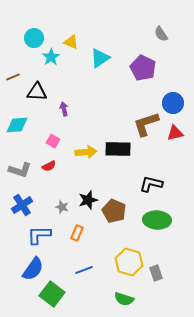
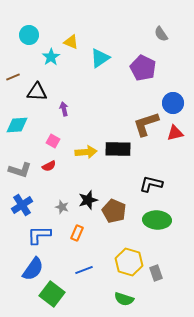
cyan circle: moved 5 px left, 3 px up
